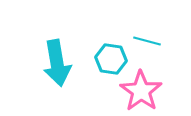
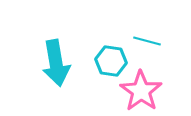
cyan hexagon: moved 2 px down
cyan arrow: moved 1 px left
